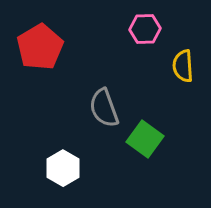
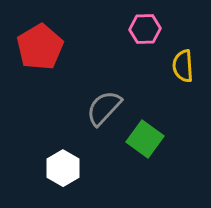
gray semicircle: rotated 63 degrees clockwise
